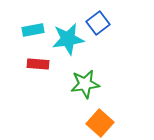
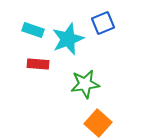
blue square: moved 5 px right; rotated 15 degrees clockwise
cyan rectangle: rotated 30 degrees clockwise
cyan star: rotated 12 degrees counterclockwise
orange square: moved 2 px left
